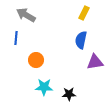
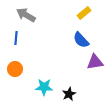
yellow rectangle: rotated 24 degrees clockwise
blue semicircle: rotated 54 degrees counterclockwise
orange circle: moved 21 px left, 9 px down
black star: rotated 24 degrees counterclockwise
